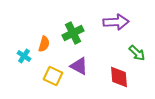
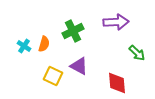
green cross: moved 2 px up
cyan cross: moved 10 px up
red diamond: moved 2 px left, 6 px down
